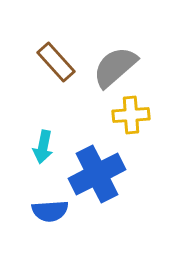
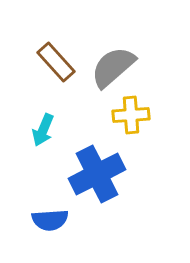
gray semicircle: moved 2 px left
cyan arrow: moved 17 px up; rotated 12 degrees clockwise
blue semicircle: moved 9 px down
